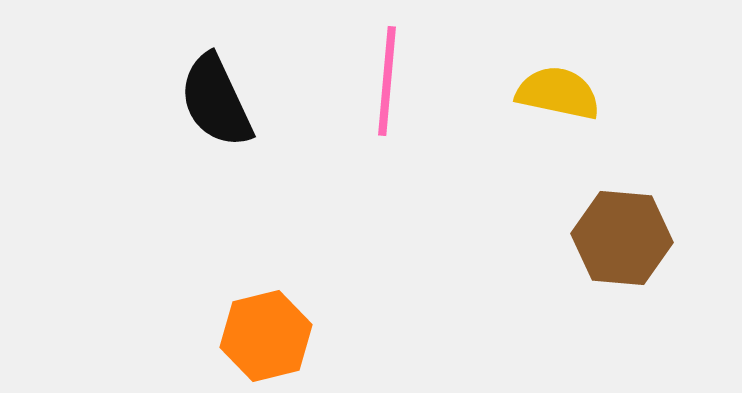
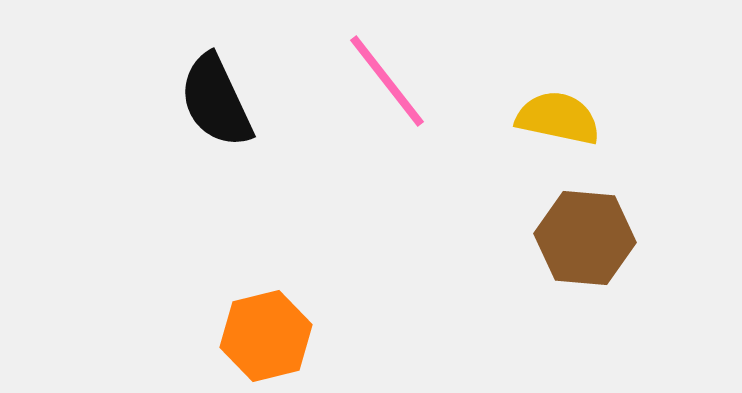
pink line: rotated 43 degrees counterclockwise
yellow semicircle: moved 25 px down
brown hexagon: moved 37 px left
